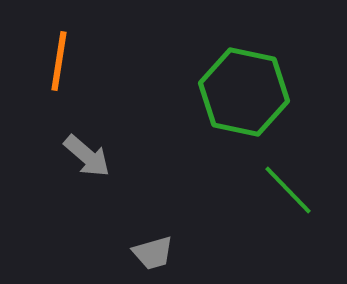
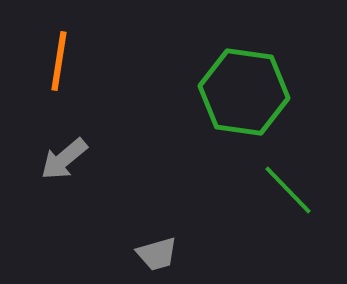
green hexagon: rotated 4 degrees counterclockwise
gray arrow: moved 23 px left, 3 px down; rotated 99 degrees clockwise
gray trapezoid: moved 4 px right, 1 px down
